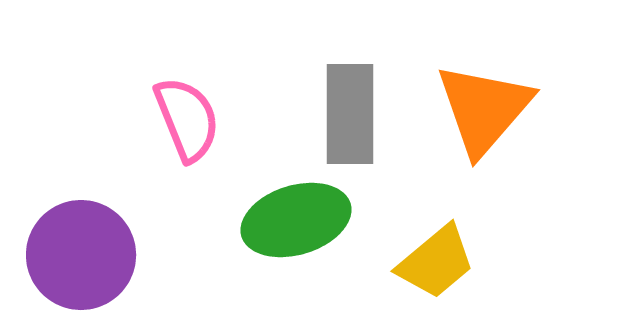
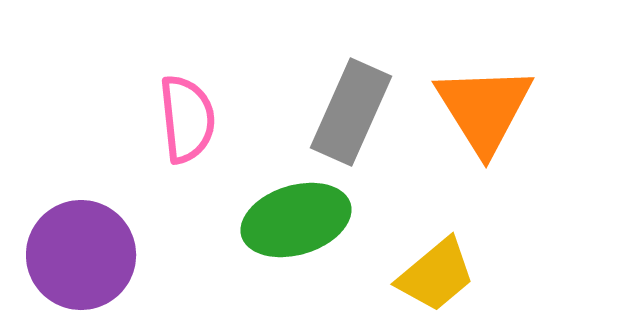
orange triangle: rotated 13 degrees counterclockwise
gray rectangle: moved 1 px right, 2 px up; rotated 24 degrees clockwise
pink semicircle: rotated 16 degrees clockwise
yellow trapezoid: moved 13 px down
